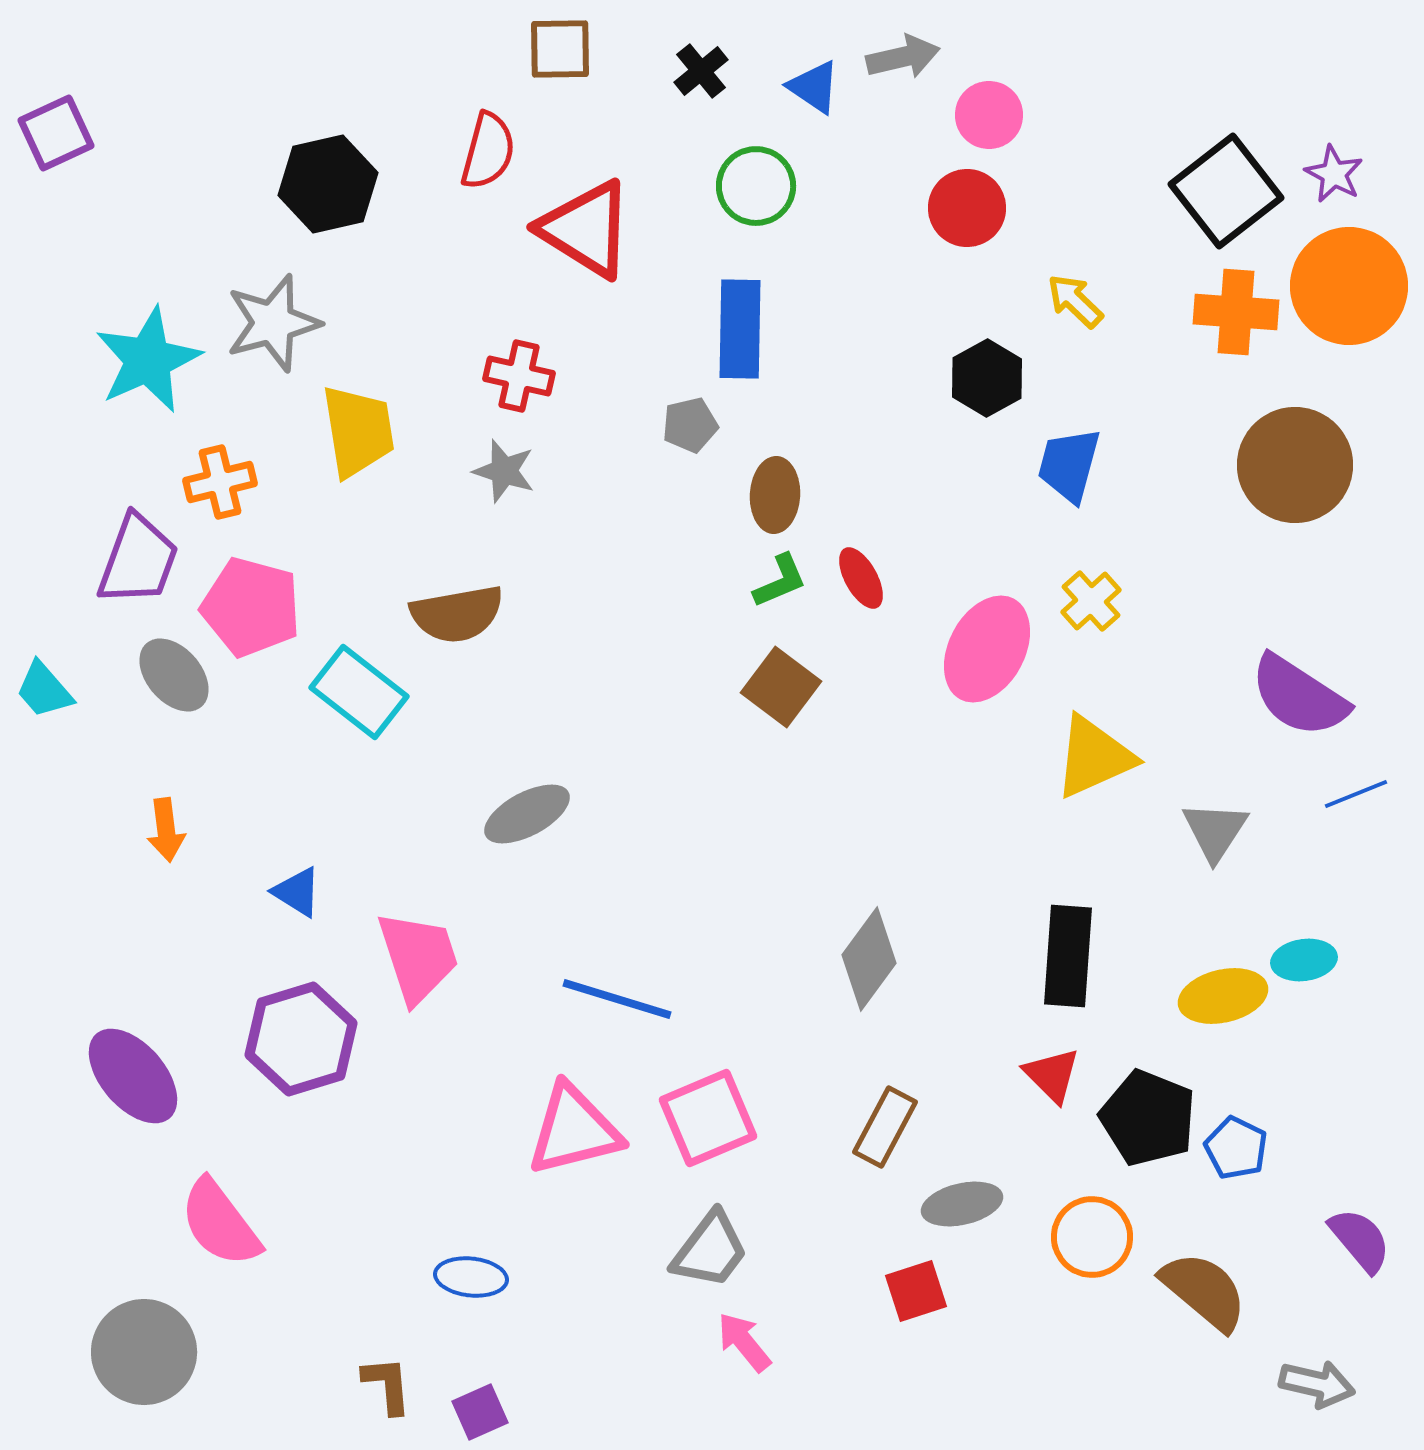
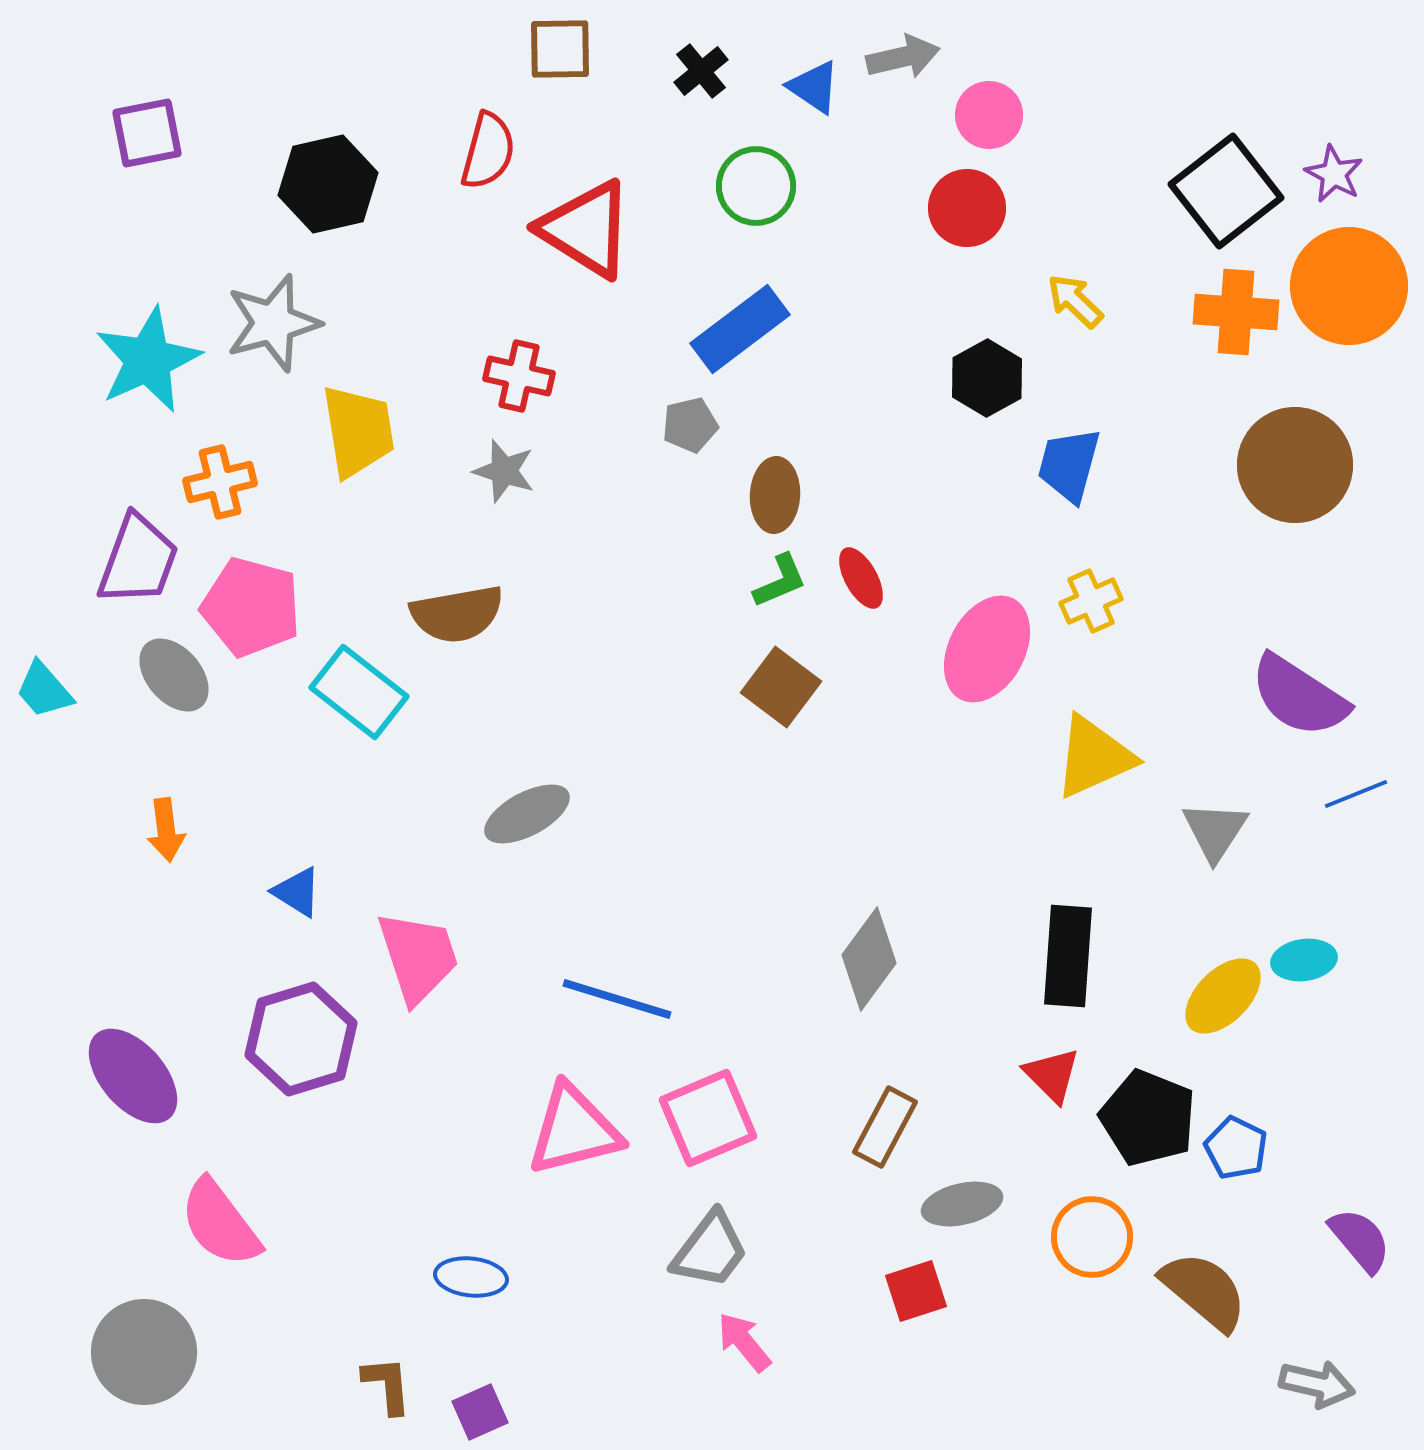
purple square at (56, 133): moved 91 px right; rotated 14 degrees clockwise
blue rectangle at (740, 329): rotated 52 degrees clockwise
yellow cross at (1091, 601): rotated 18 degrees clockwise
yellow ellipse at (1223, 996): rotated 32 degrees counterclockwise
